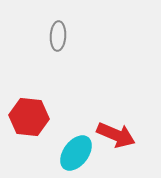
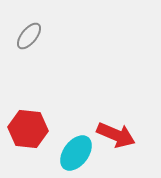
gray ellipse: moved 29 px left; rotated 36 degrees clockwise
red hexagon: moved 1 px left, 12 px down
